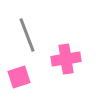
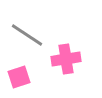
gray line: rotated 36 degrees counterclockwise
